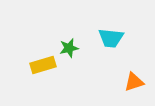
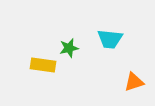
cyan trapezoid: moved 1 px left, 1 px down
yellow rectangle: rotated 25 degrees clockwise
